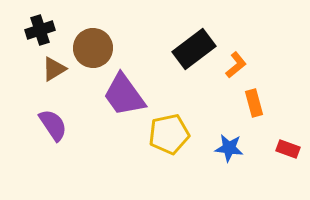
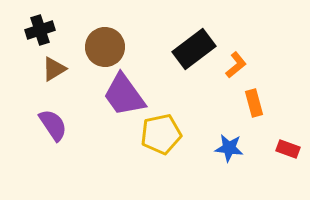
brown circle: moved 12 px right, 1 px up
yellow pentagon: moved 8 px left
